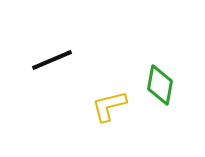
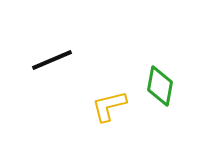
green diamond: moved 1 px down
